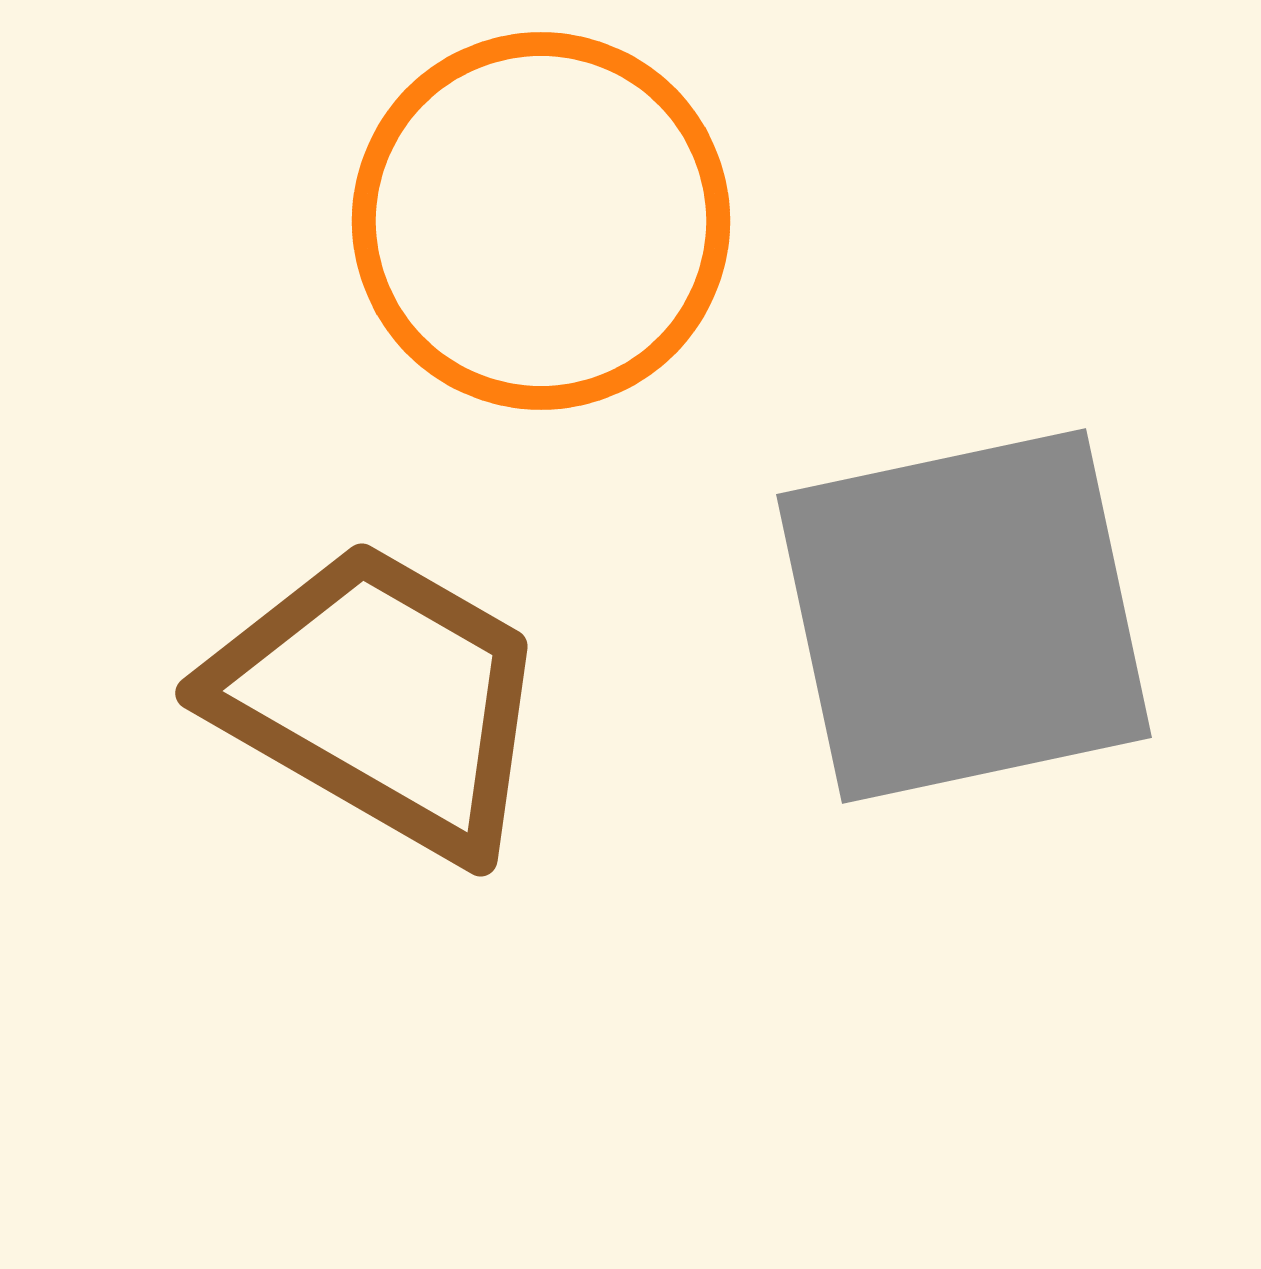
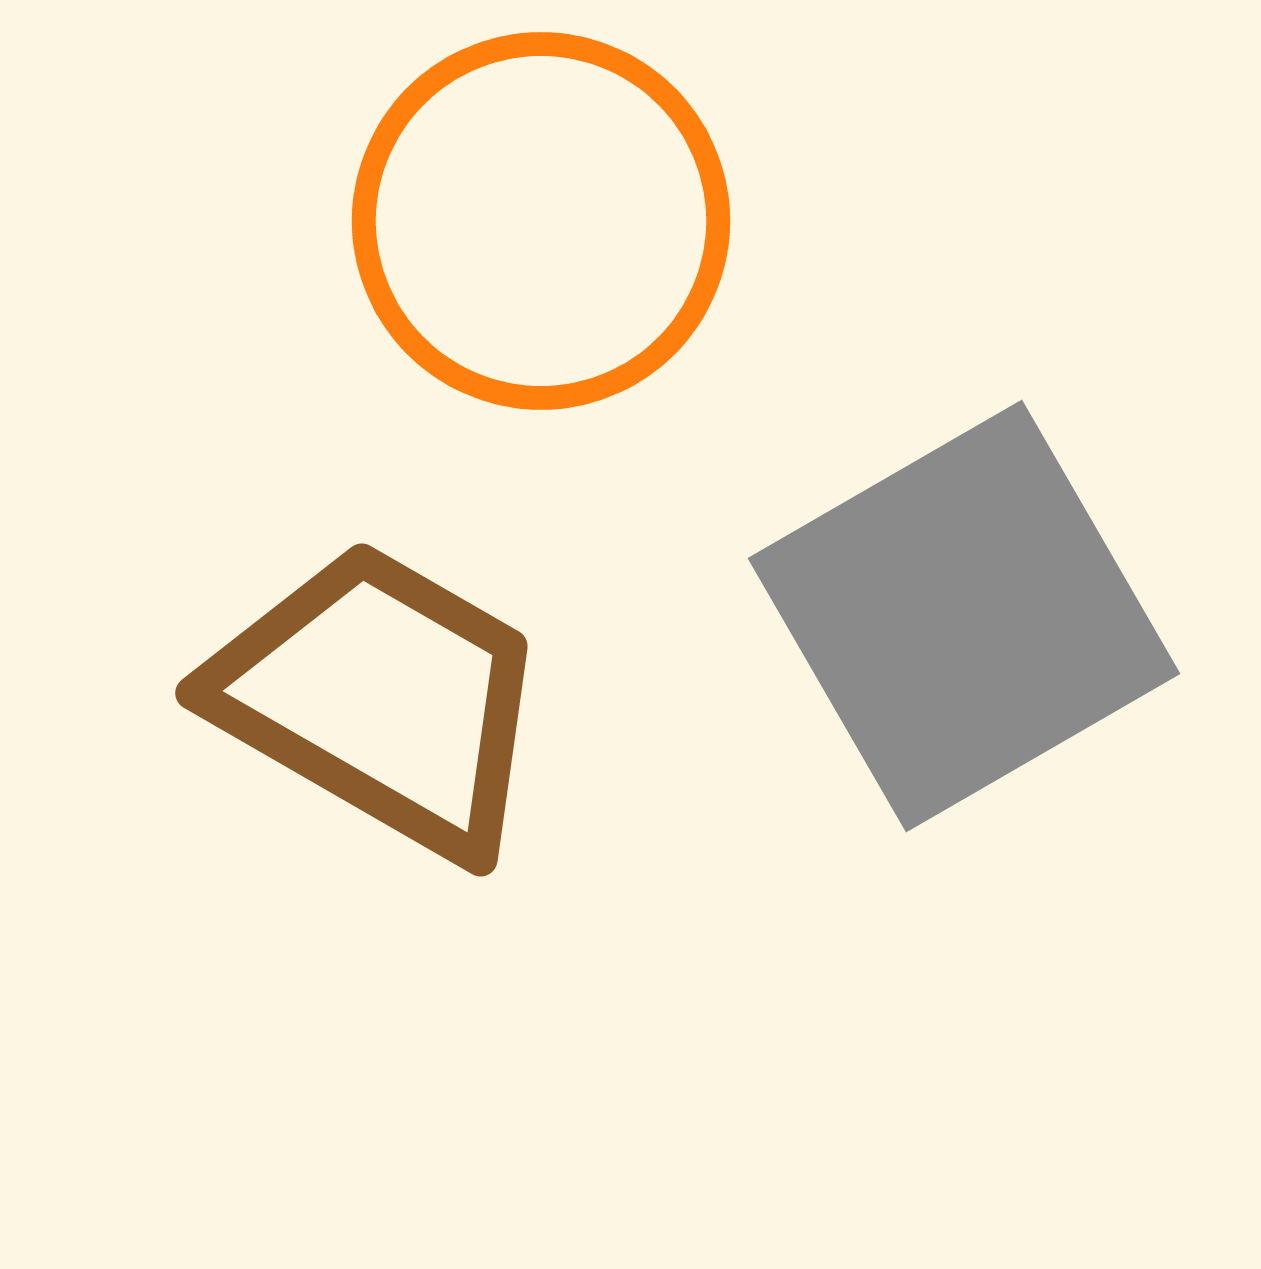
gray square: rotated 18 degrees counterclockwise
